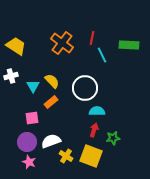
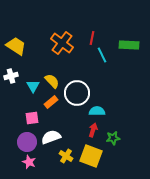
white circle: moved 8 px left, 5 px down
red arrow: moved 1 px left
white semicircle: moved 4 px up
